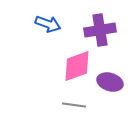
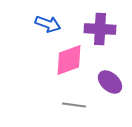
purple cross: moved 1 px up; rotated 12 degrees clockwise
pink diamond: moved 8 px left, 6 px up
purple ellipse: rotated 25 degrees clockwise
